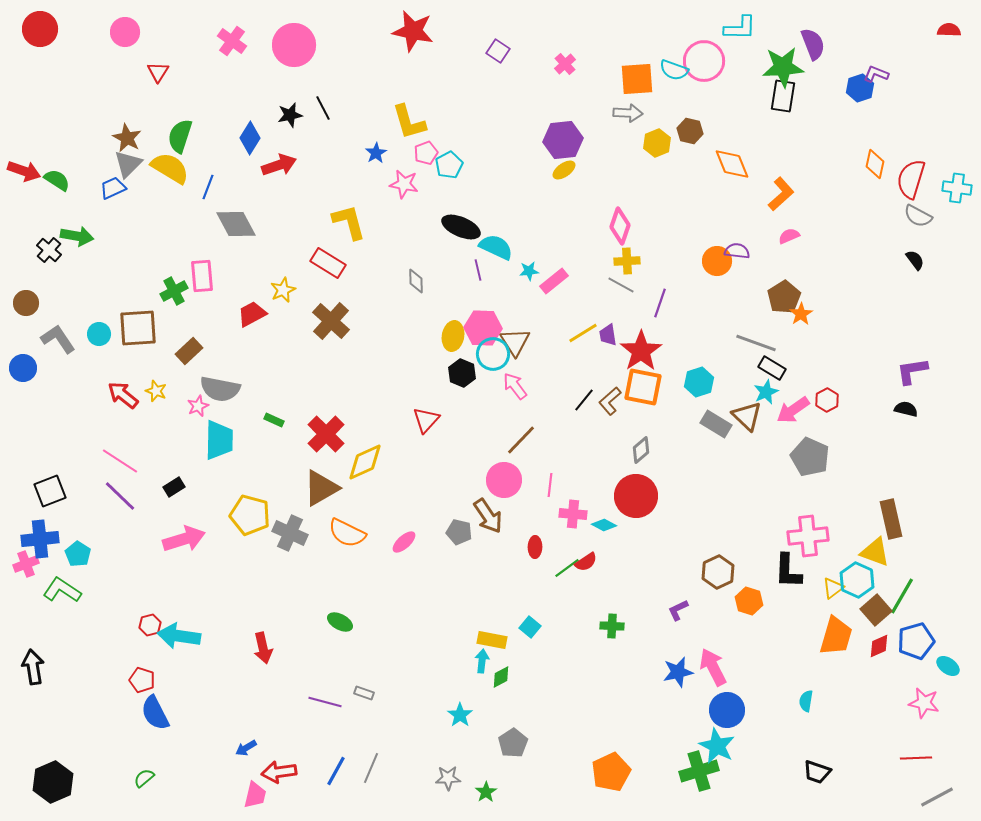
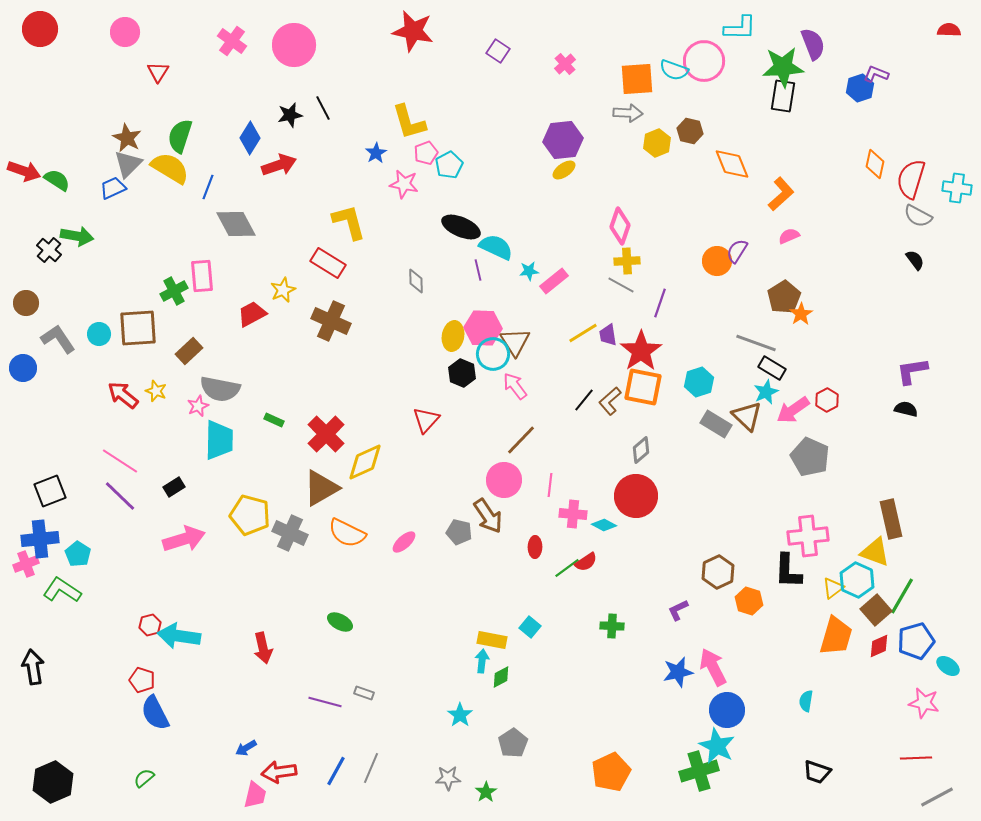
purple semicircle at (737, 251): rotated 65 degrees counterclockwise
brown cross at (331, 321): rotated 18 degrees counterclockwise
